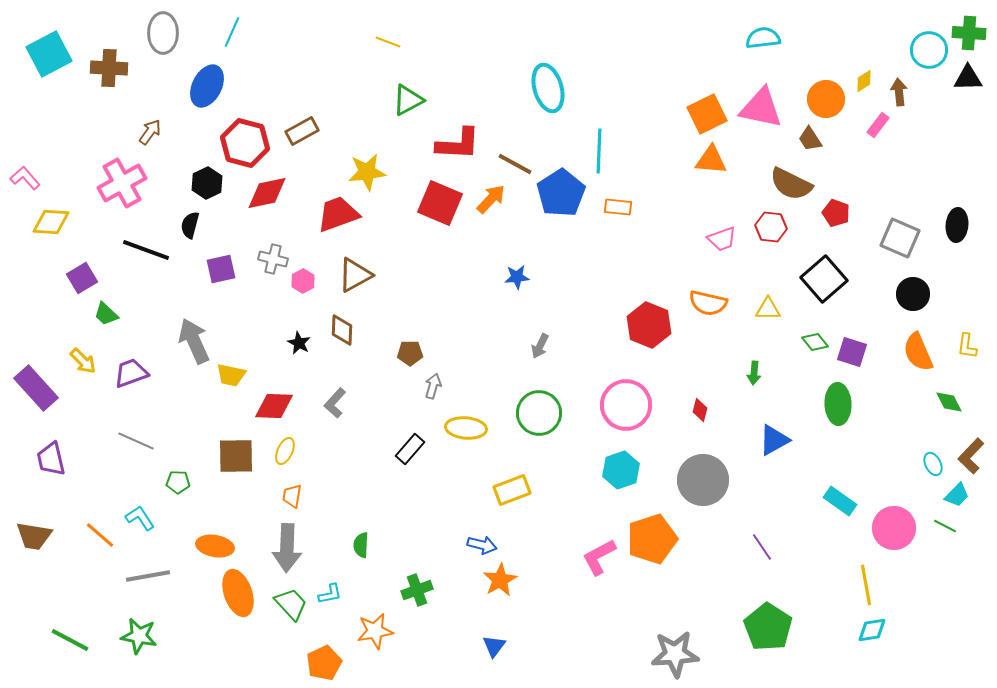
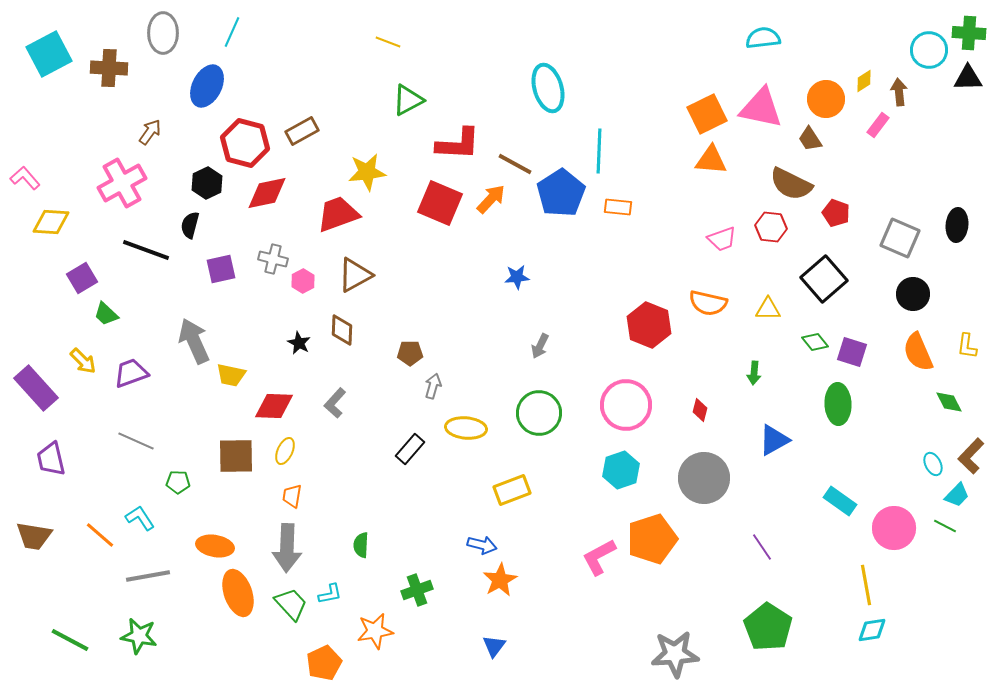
gray circle at (703, 480): moved 1 px right, 2 px up
